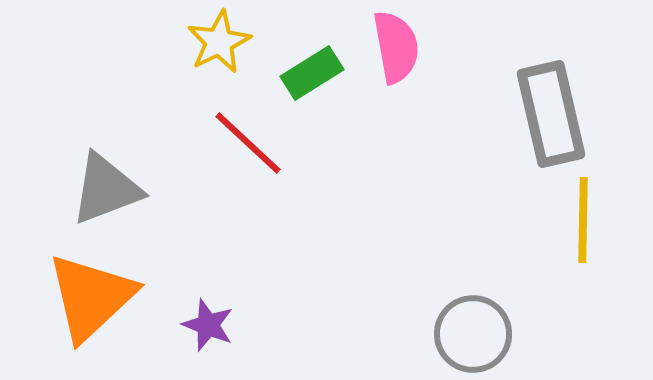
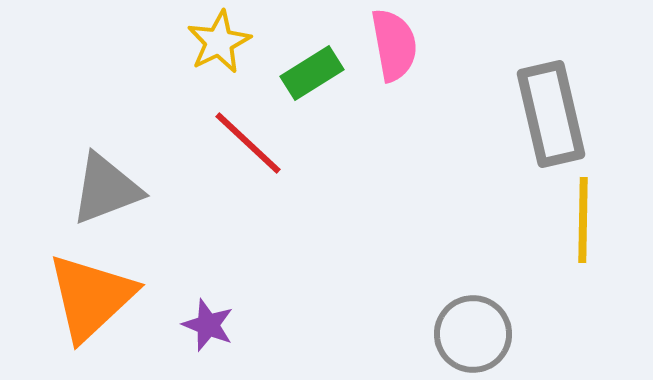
pink semicircle: moved 2 px left, 2 px up
